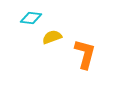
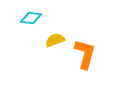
yellow semicircle: moved 3 px right, 3 px down
